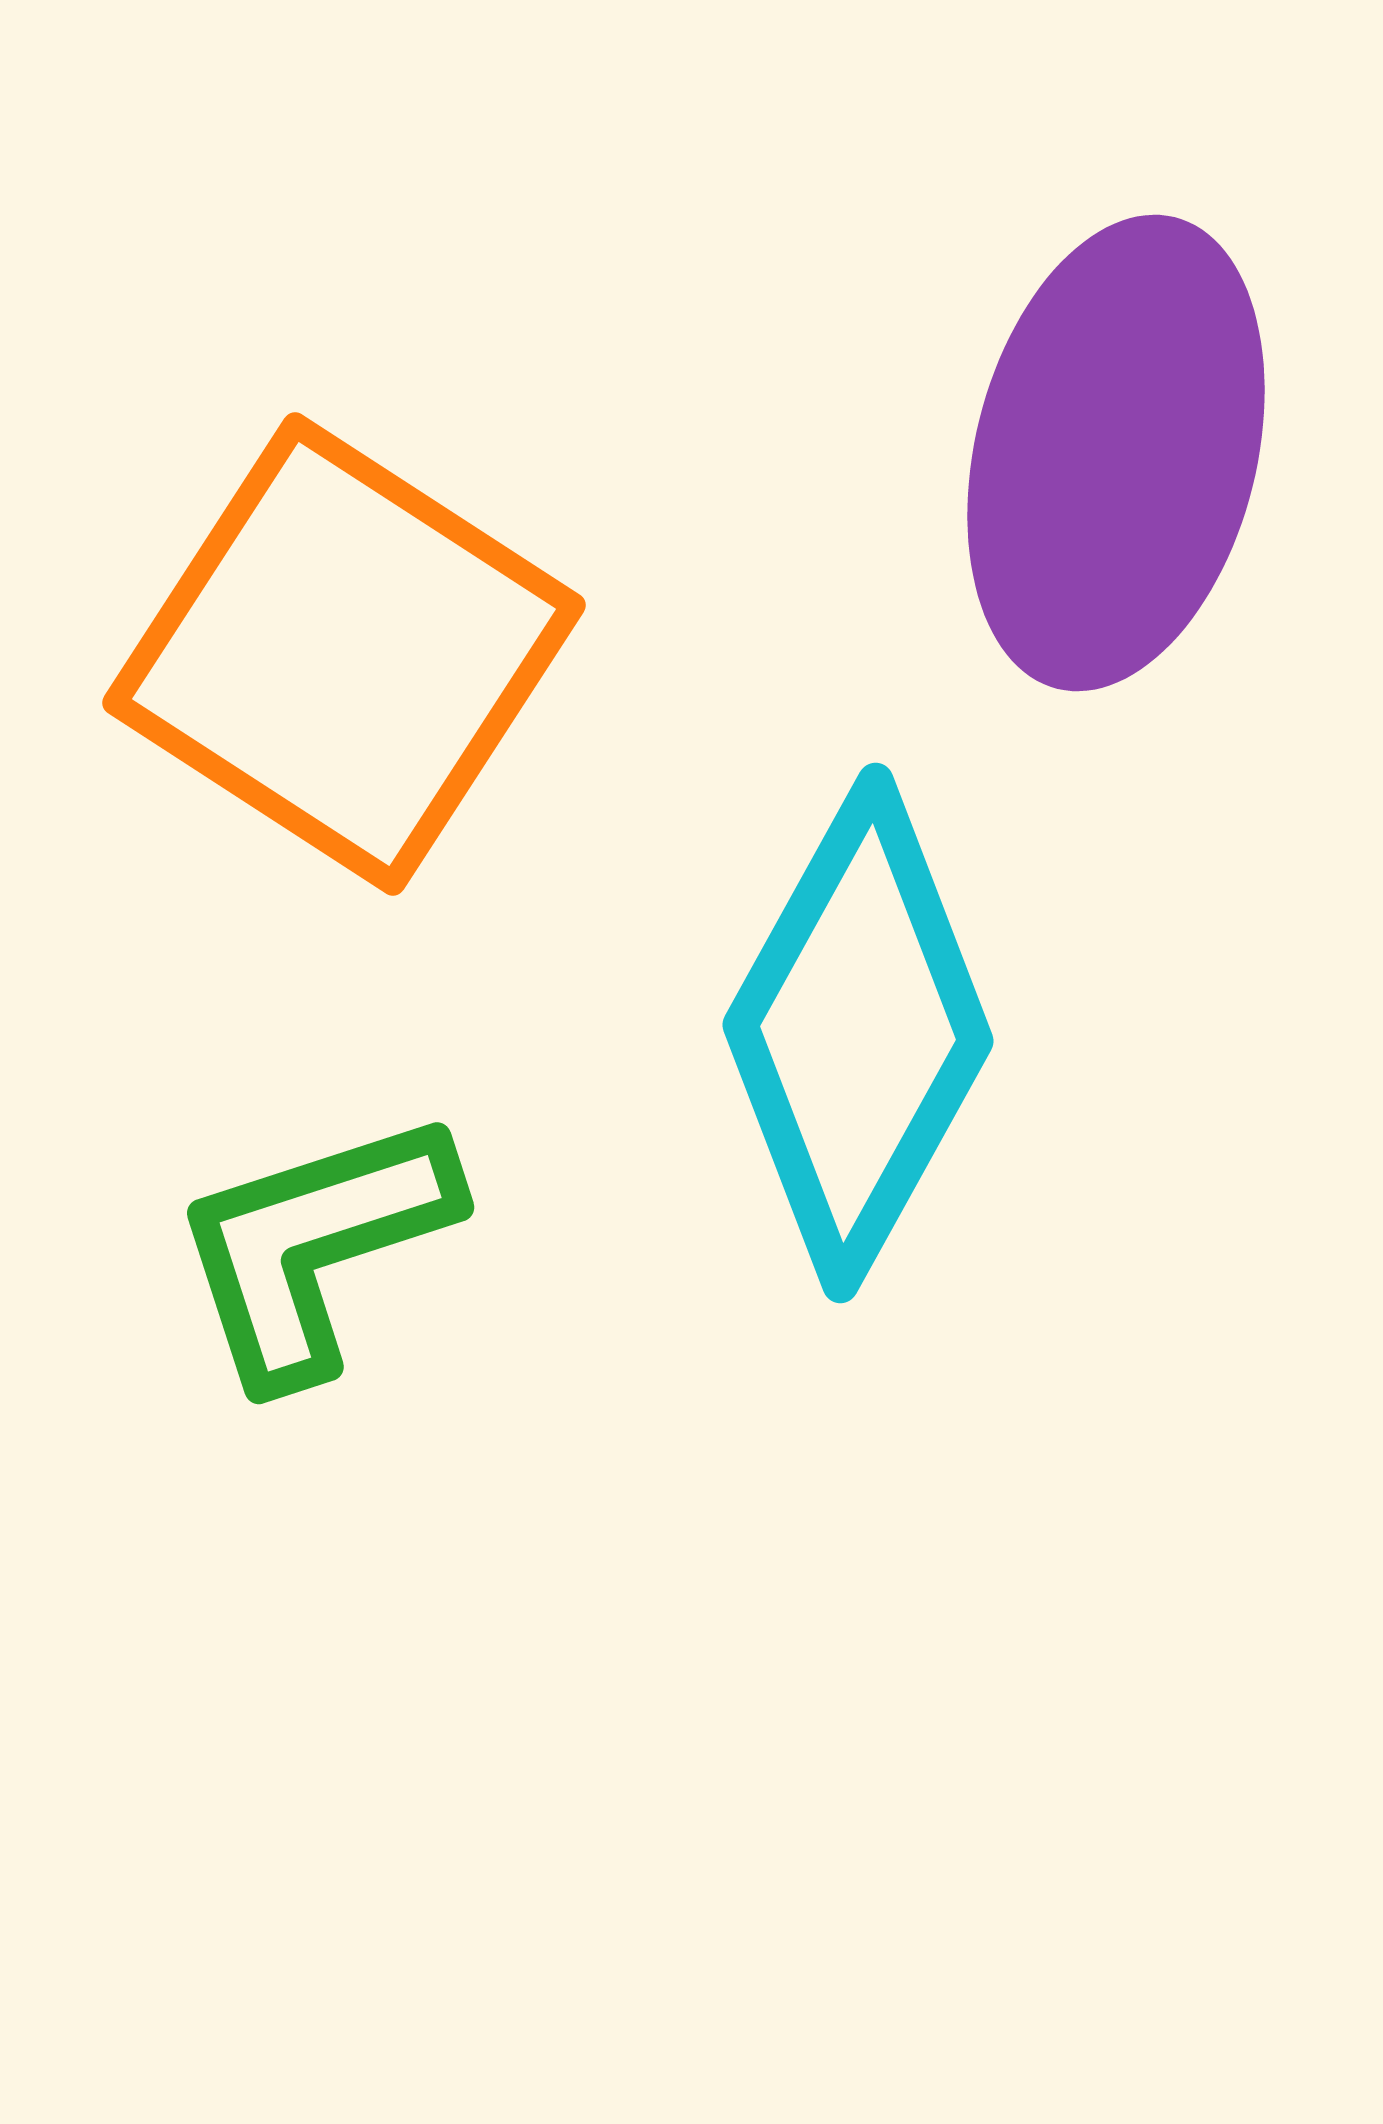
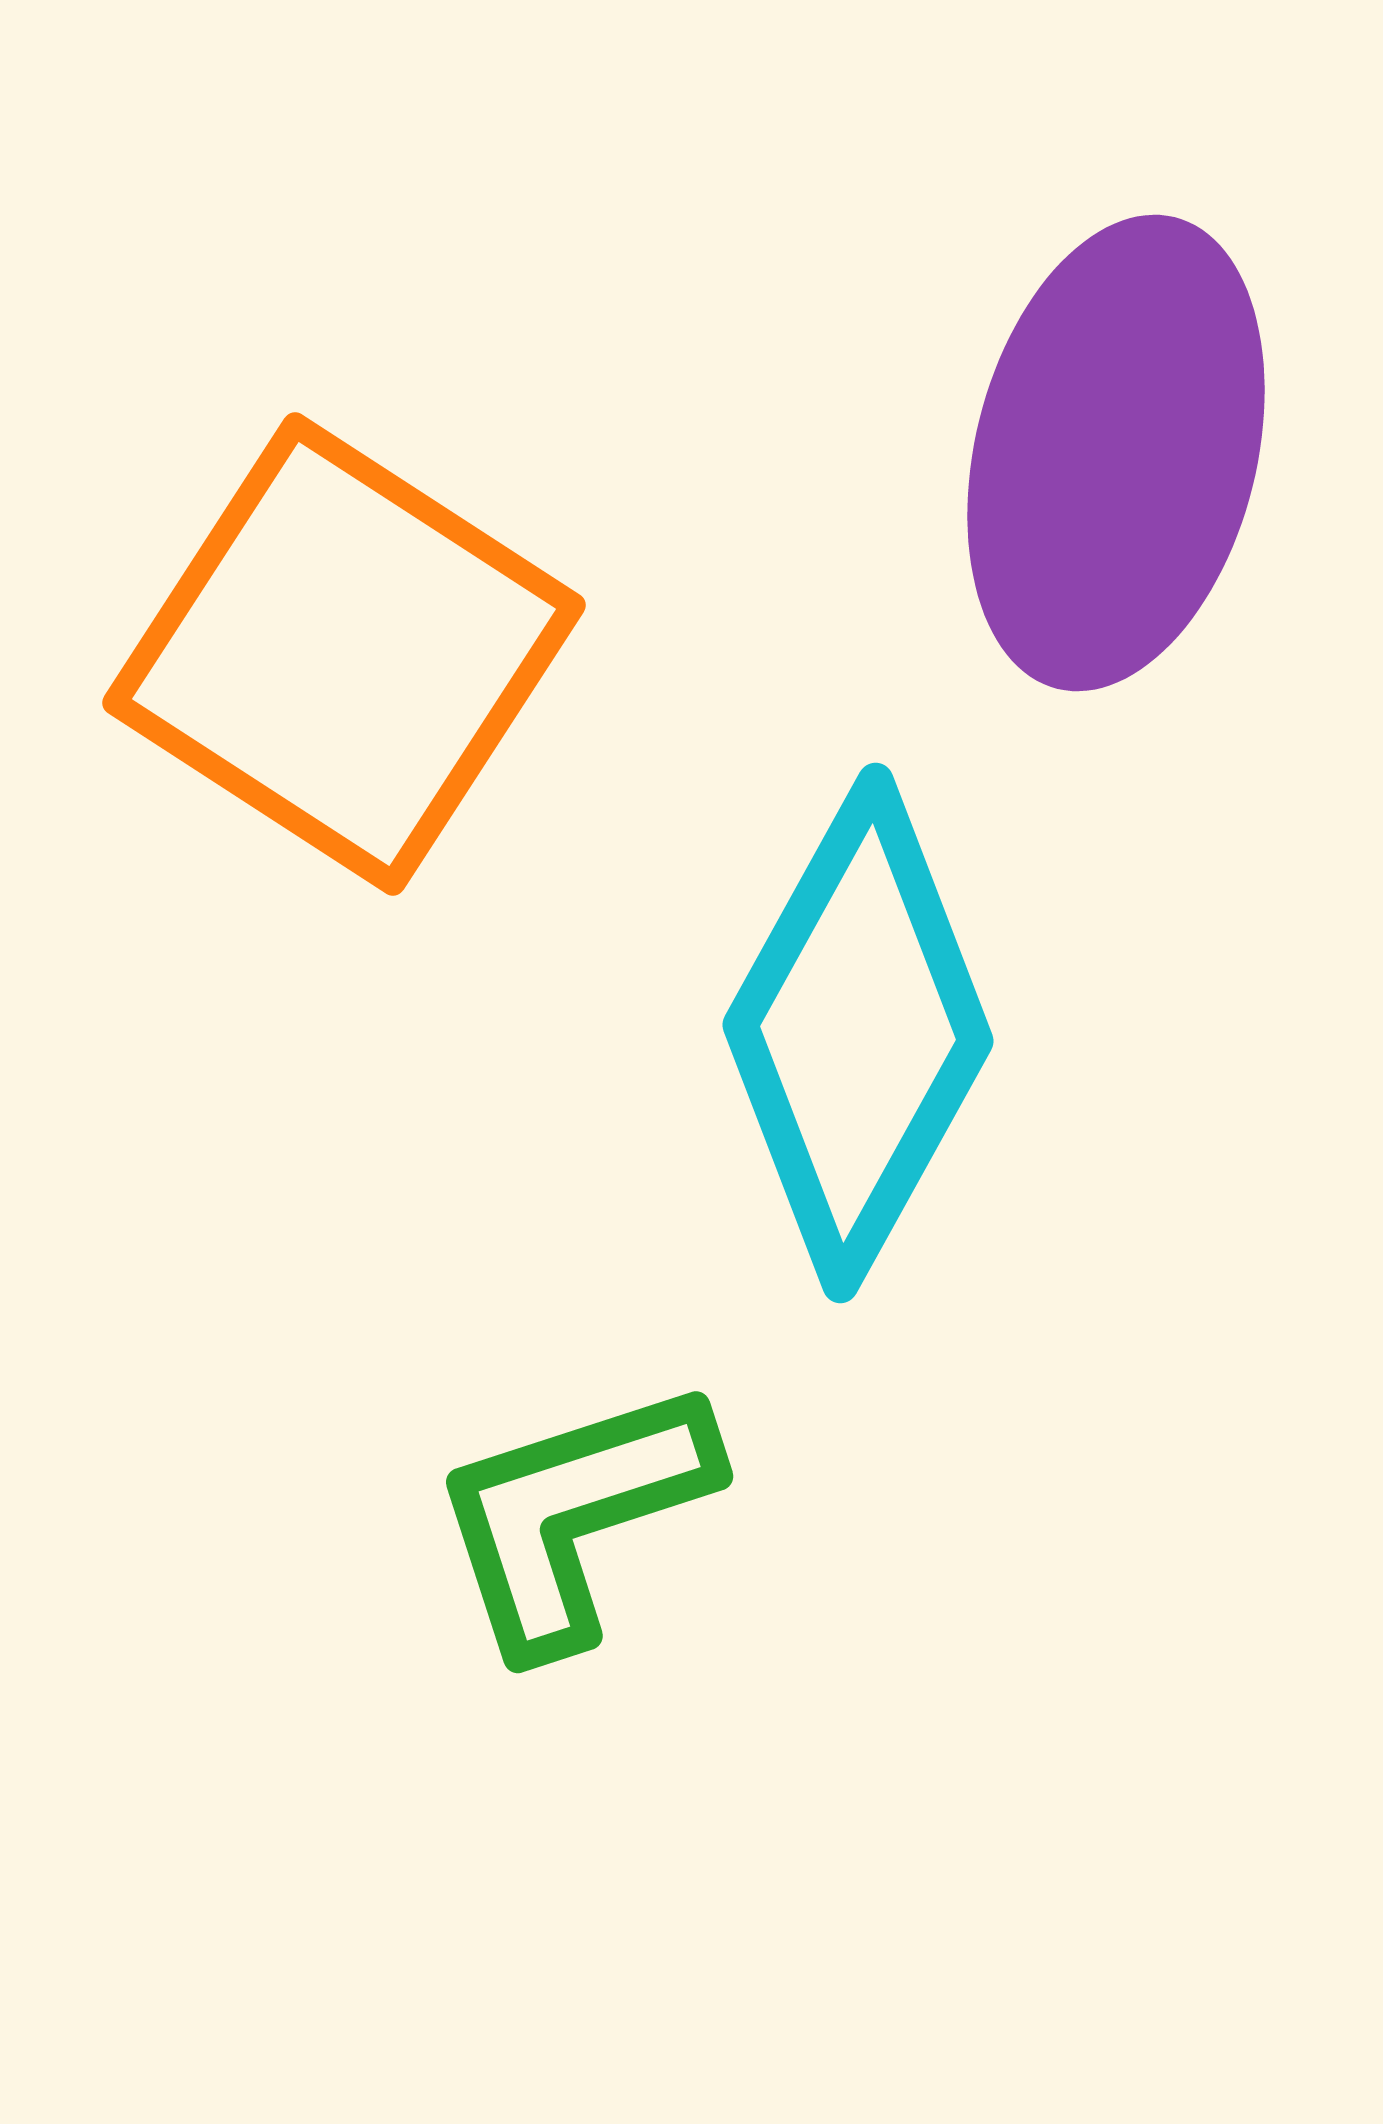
green L-shape: moved 259 px right, 269 px down
